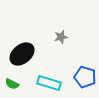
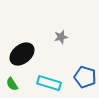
green semicircle: rotated 32 degrees clockwise
